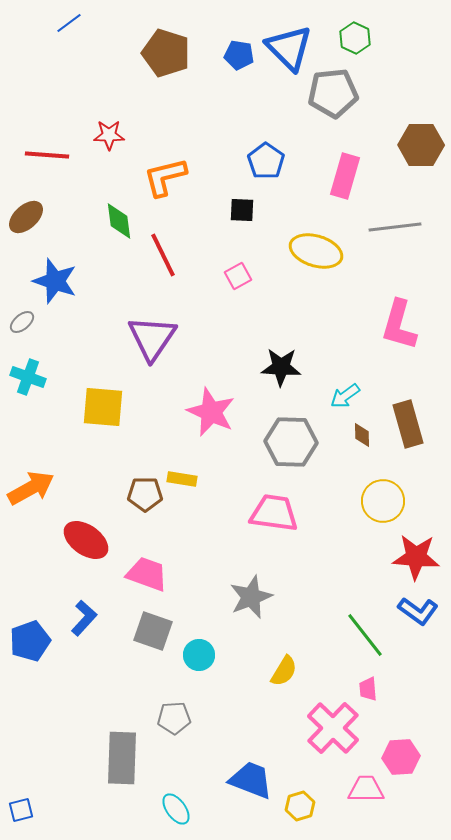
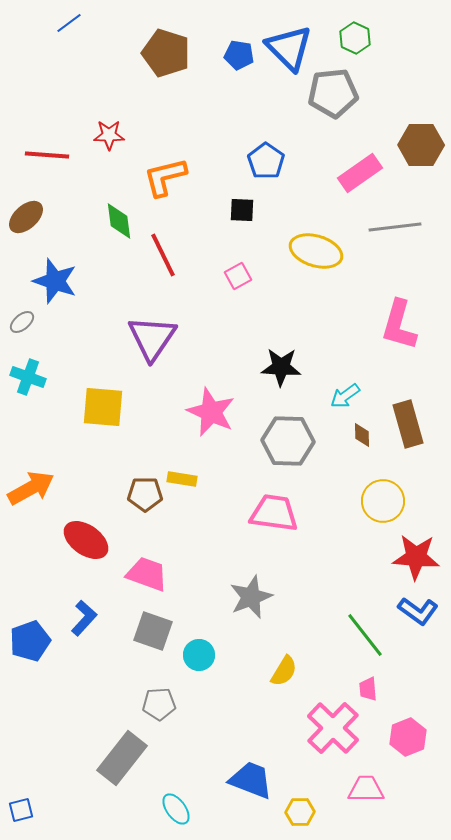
pink rectangle at (345, 176): moved 15 px right, 3 px up; rotated 39 degrees clockwise
gray hexagon at (291, 442): moved 3 px left, 1 px up
gray pentagon at (174, 718): moved 15 px left, 14 px up
pink hexagon at (401, 757): moved 7 px right, 20 px up; rotated 18 degrees counterclockwise
gray rectangle at (122, 758): rotated 36 degrees clockwise
yellow hexagon at (300, 806): moved 6 px down; rotated 16 degrees clockwise
